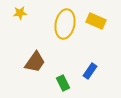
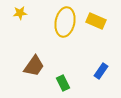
yellow ellipse: moved 2 px up
brown trapezoid: moved 1 px left, 4 px down
blue rectangle: moved 11 px right
